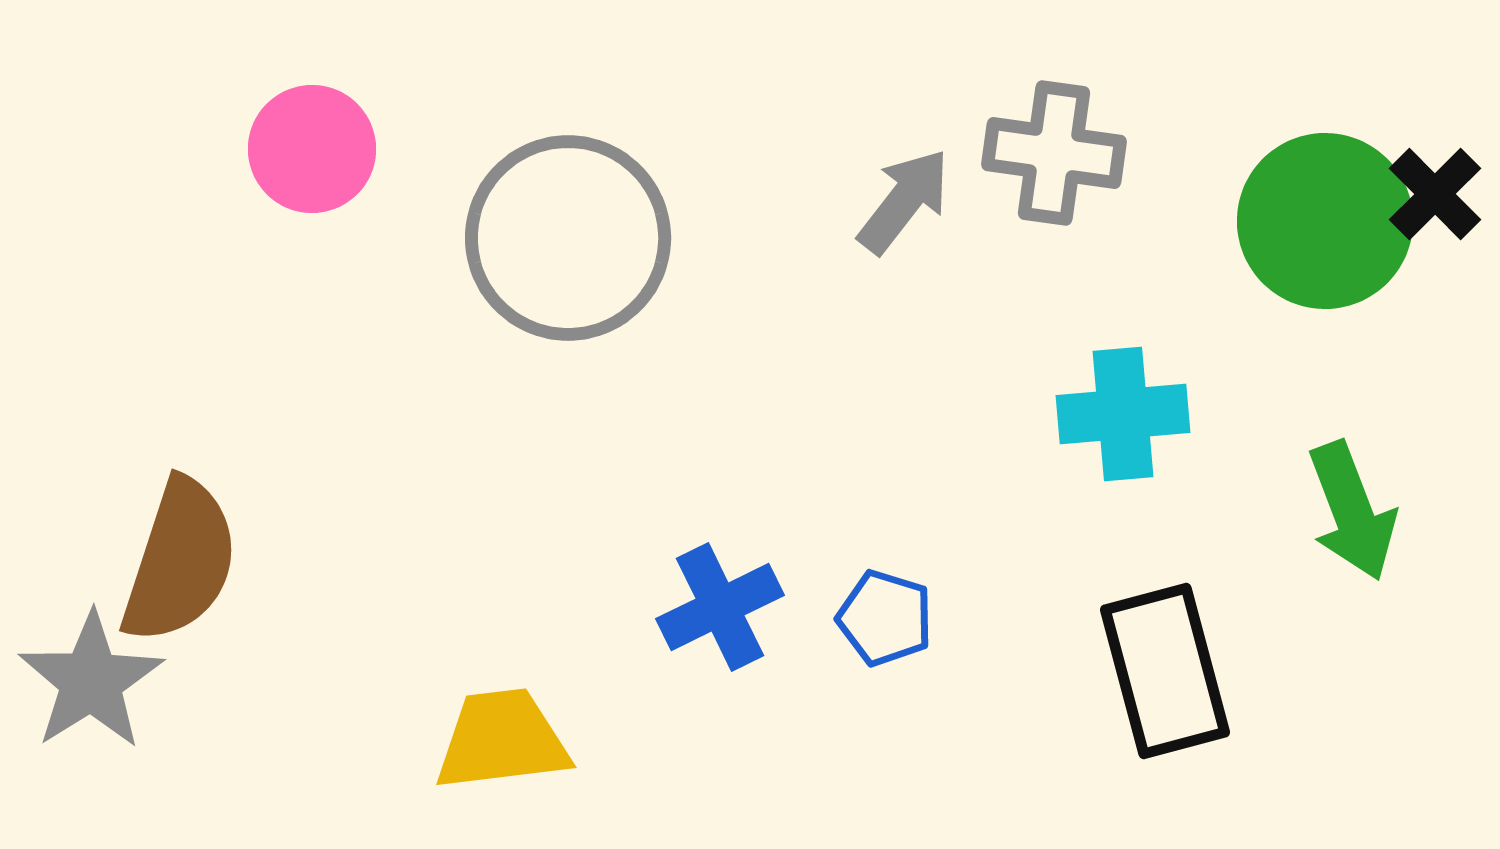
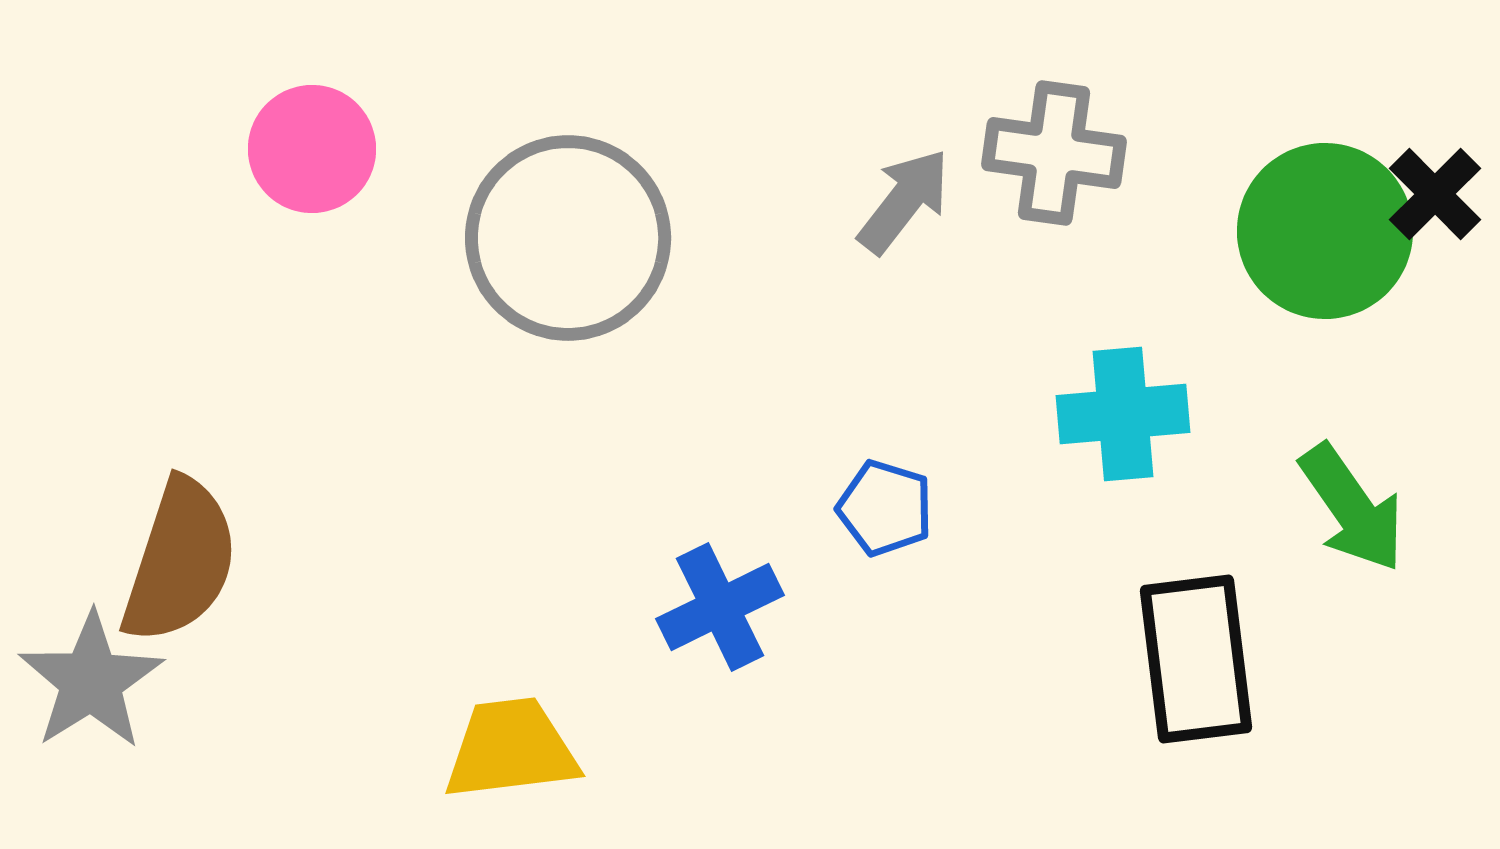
green circle: moved 10 px down
green arrow: moved 3 px up; rotated 14 degrees counterclockwise
blue pentagon: moved 110 px up
black rectangle: moved 31 px right, 12 px up; rotated 8 degrees clockwise
yellow trapezoid: moved 9 px right, 9 px down
